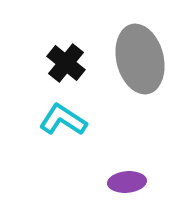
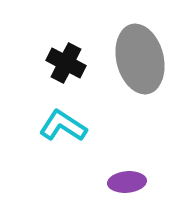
black cross: rotated 12 degrees counterclockwise
cyan L-shape: moved 6 px down
